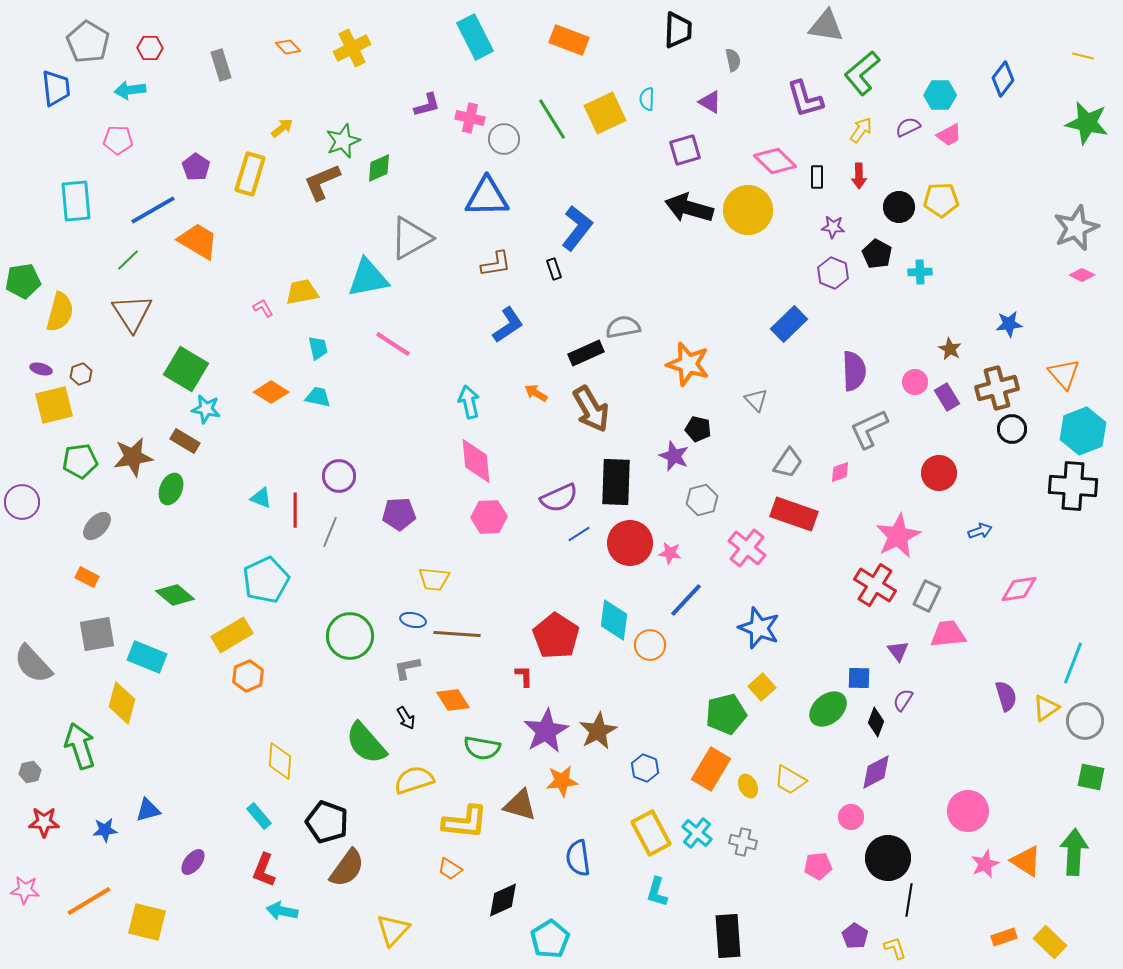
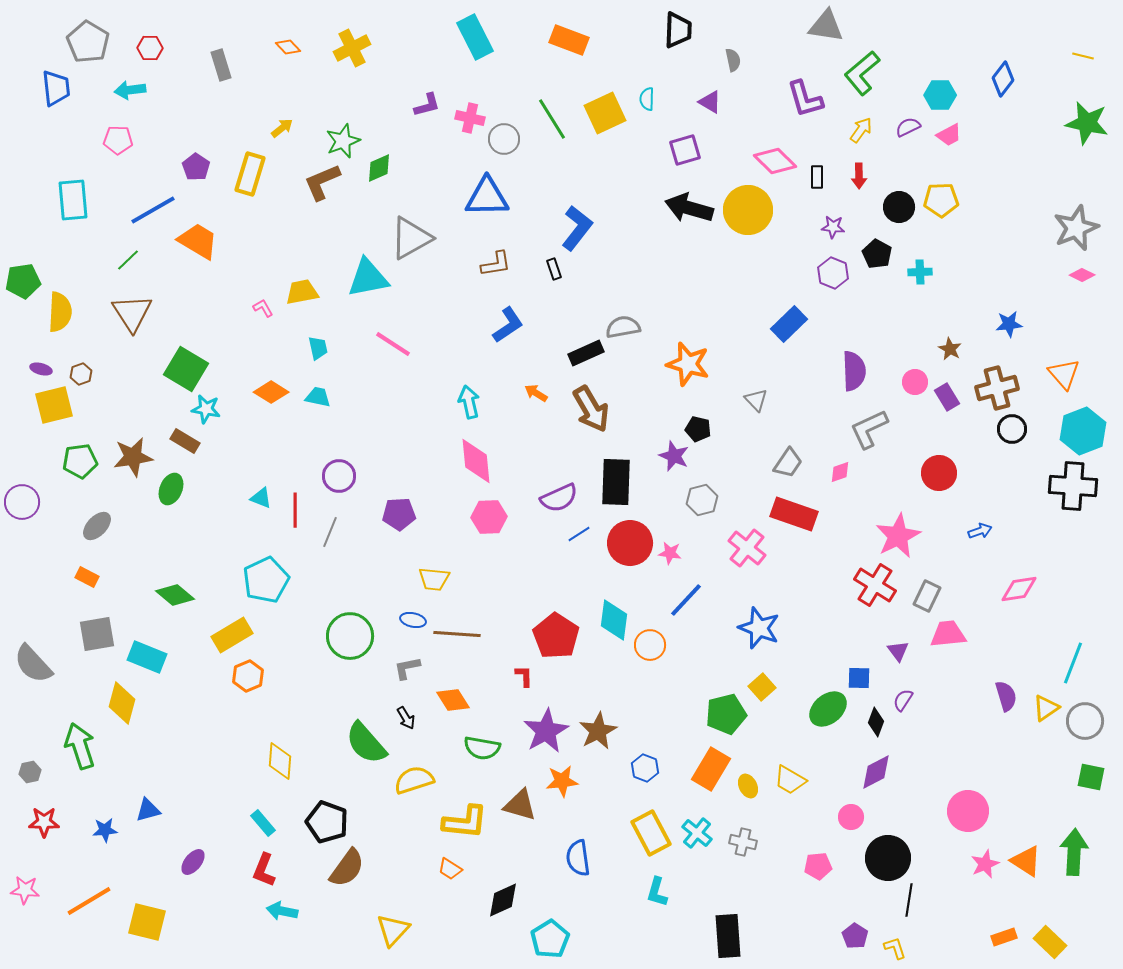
cyan rectangle at (76, 201): moved 3 px left, 1 px up
yellow semicircle at (60, 312): rotated 12 degrees counterclockwise
cyan rectangle at (259, 816): moved 4 px right, 7 px down
